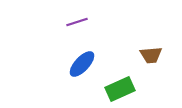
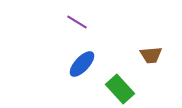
purple line: rotated 50 degrees clockwise
green rectangle: rotated 72 degrees clockwise
